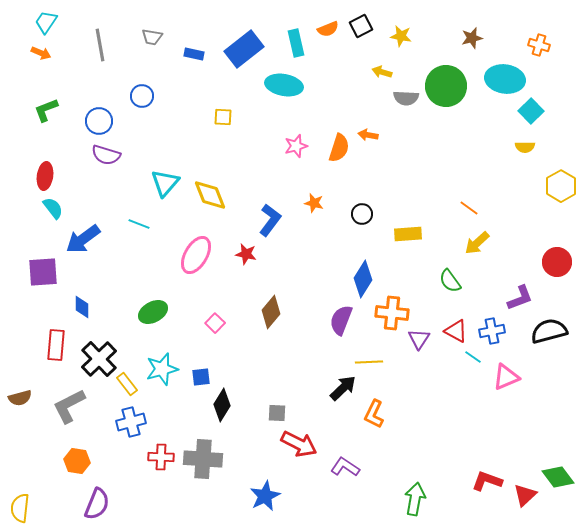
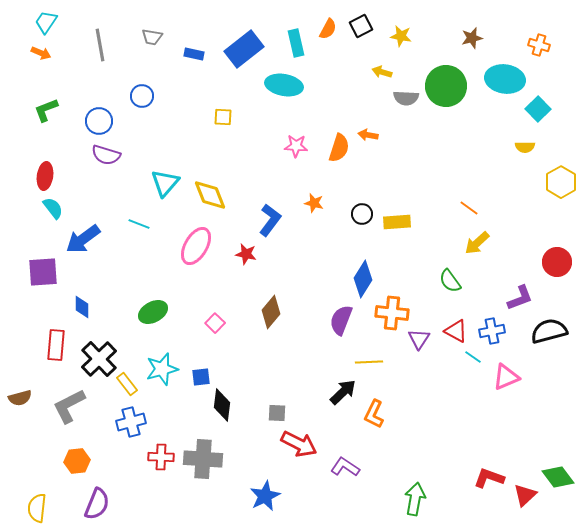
orange semicircle at (328, 29): rotated 40 degrees counterclockwise
cyan square at (531, 111): moved 7 px right, 2 px up
pink star at (296, 146): rotated 20 degrees clockwise
yellow hexagon at (561, 186): moved 4 px up
yellow rectangle at (408, 234): moved 11 px left, 12 px up
pink ellipse at (196, 255): moved 9 px up
black arrow at (343, 388): moved 4 px down
black diamond at (222, 405): rotated 24 degrees counterclockwise
orange hexagon at (77, 461): rotated 15 degrees counterclockwise
red L-shape at (487, 481): moved 2 px right, 3 px up
yellow semicircle at (20, 508): moved 17 px right
